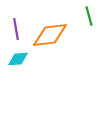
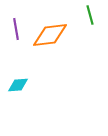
green line: moved 1 px right, 1 px up
cyan diamond: moved 26 px down
